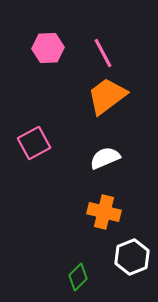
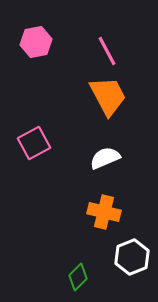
pink hexagon: moved 12 px left, 6 px up; rotated 8 degrees counterclockwise
pink line: moved 4 px right, 2 px up
orange trapezoid: moved 1 px right; rotated 99 degrees clockwise
